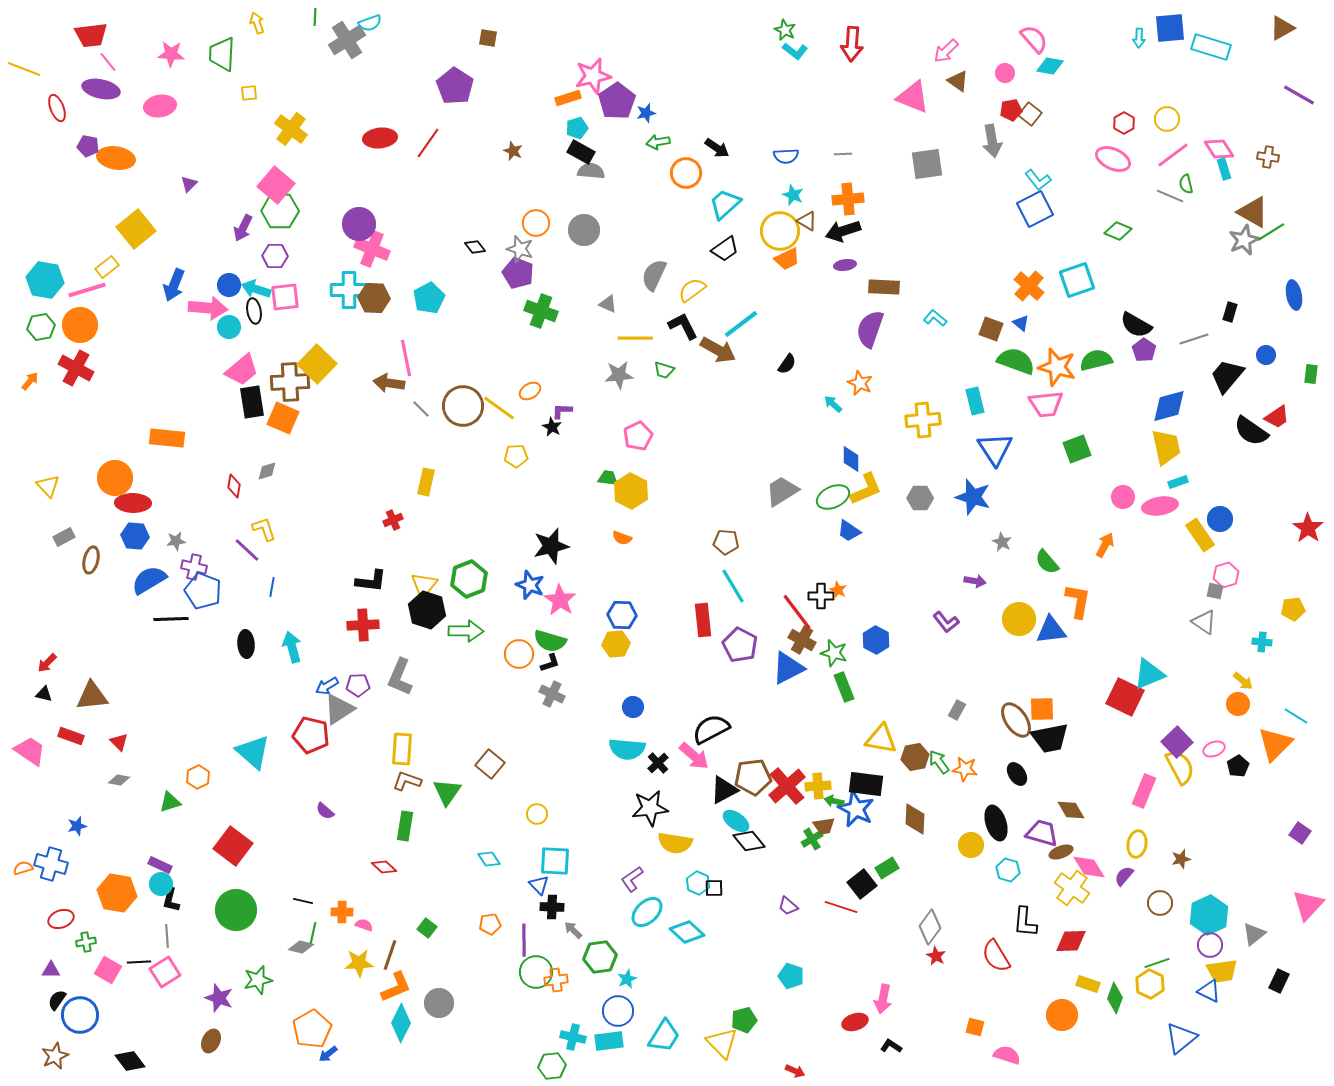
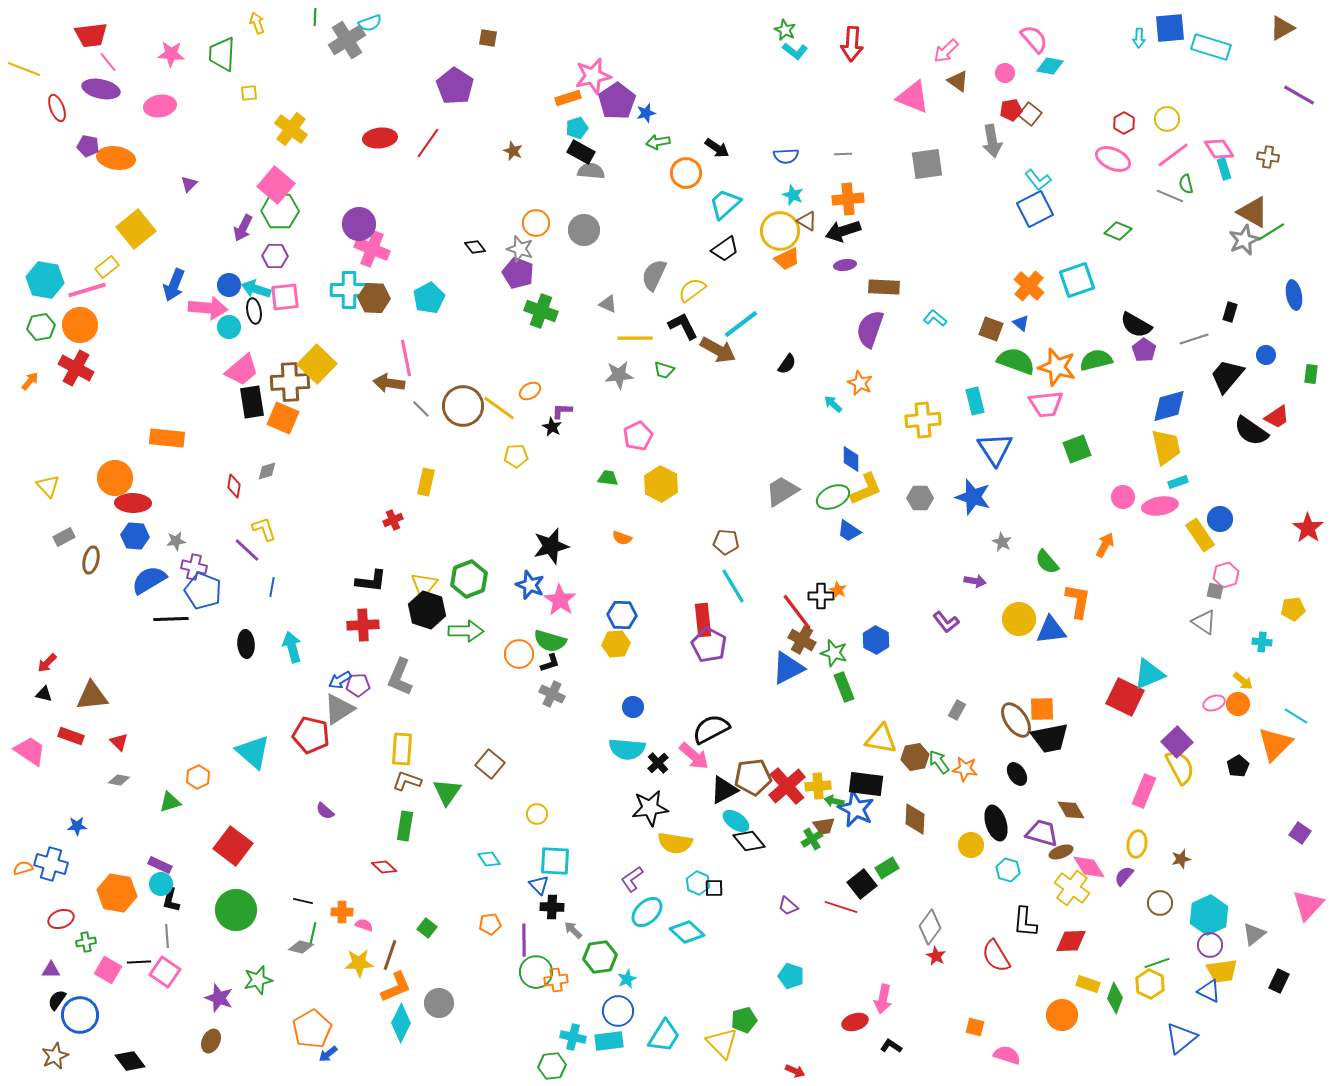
yellow hexagon at (631, 491): moved 30 px right, 7 px up
purple pentagon at (740, 645): moved 31 px left
blue arrow at (327, 686): moved 13 px right, 6 px up
pink ellipse at (1214, 749): moved 46 px up
blue star at (77, 826): rotated 12 degrees clockwise
pink square at (165, 972): rotated 24 degrees counterclockwise
